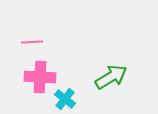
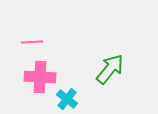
green arrow: moved 1 px left, 8 px up; rotated 20 degrees counterclockwise
cyan cross: moved 2 px right
